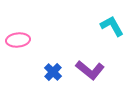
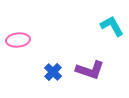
purple L-shape: rotated 20 degrees counterclockwise
